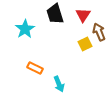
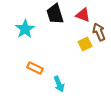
red triangle: rotated 42 degrees counterclockwise
